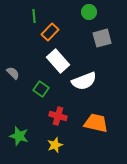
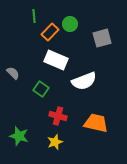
green circle: moved 19 px left, 12 px down
white rectangle: moved 2 px left, 1 px up; rotated 25 degrees counterclockwise
yellow star: moved 3 px up
